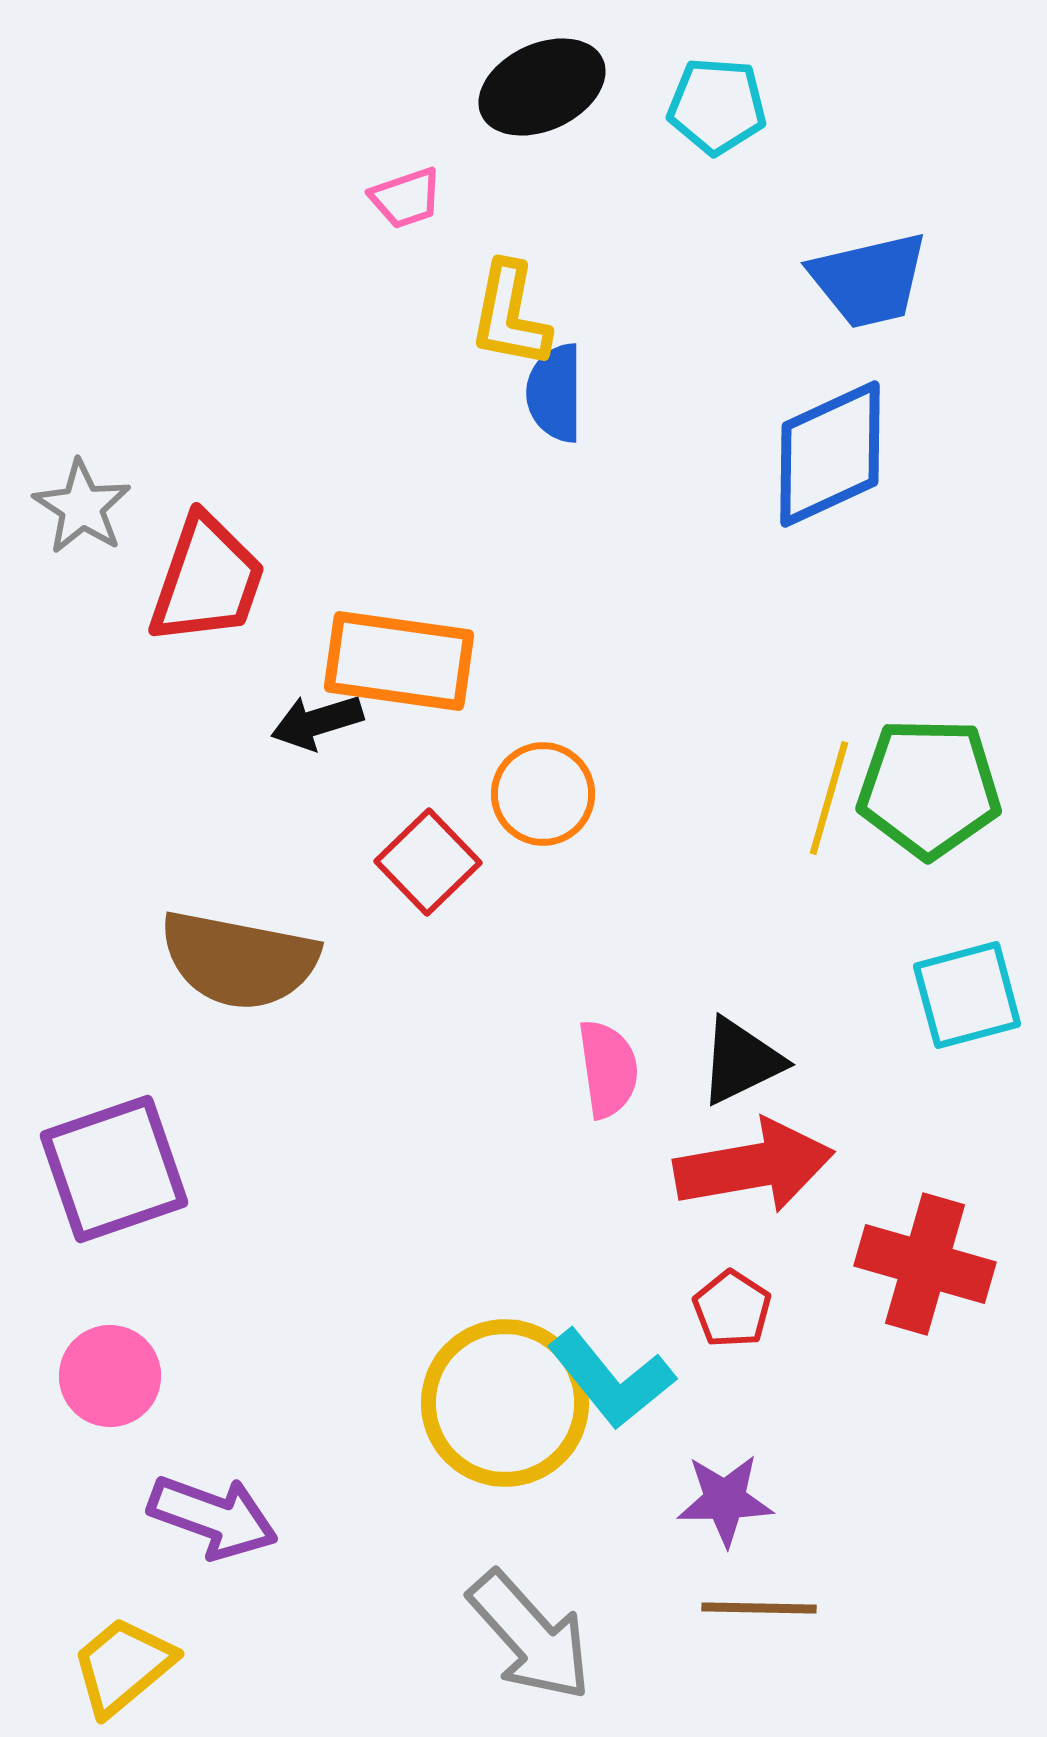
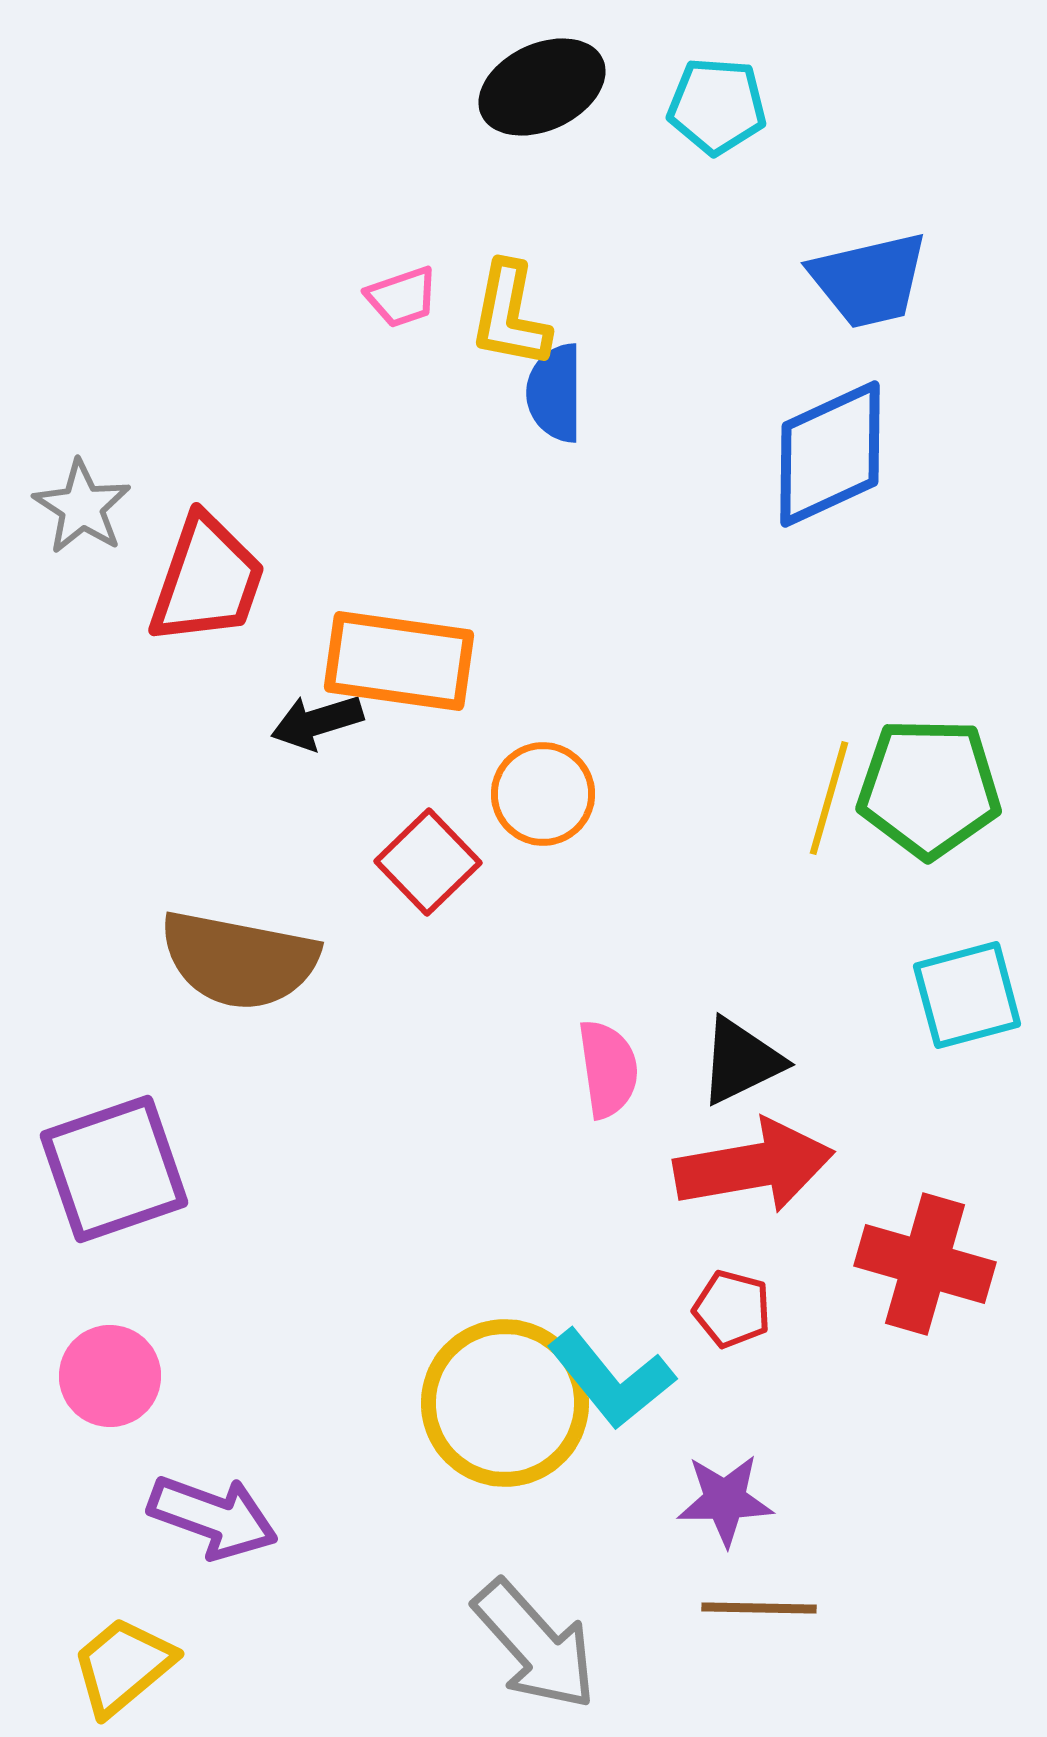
pink trapezoid: moved 4 px left, 99 px down
red pentagon: rotated 18 degrees counterclockwise
gray arrow: moved 5 px right, 9 px down
